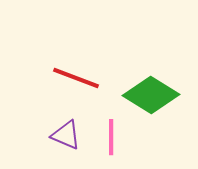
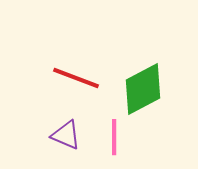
green diamond: moved 8 px left, 6 px up; rotated 60 degrees counterclockwise
pink line: moved 3 px right
